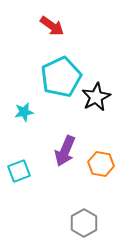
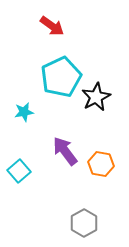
purple arrow: rotated 120 degrees clockwise
cyan square: rotated 20 degrees counterclockwise
